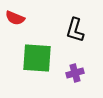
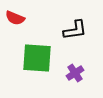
black L-shape: rotated 115 degrees counterclockwise
purple cross: rotated 18 degrees counterclockwise
